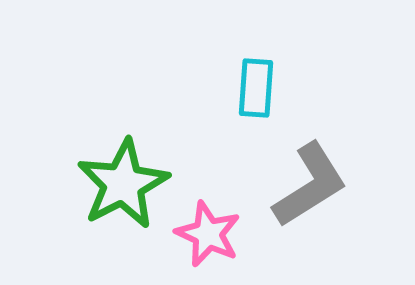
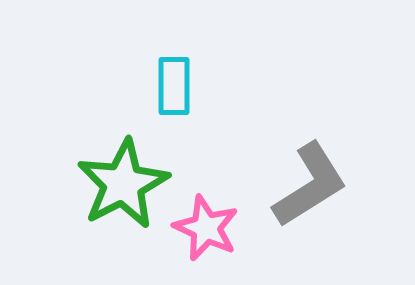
cyan rectangle: moved 82 px left, 2 px up; rotated 4 degrees counterclockwise
pink star: moved 2 px left, 6 px up
